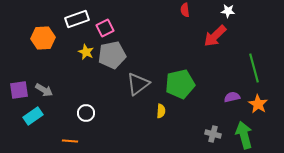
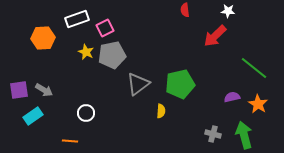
green line: rotated 36 degrees counterclockwise
